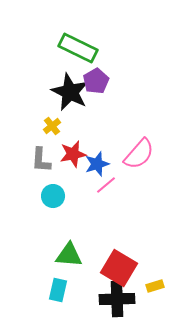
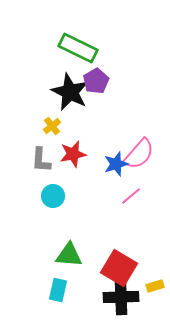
blue star: moved 19 px right
pink line: moved 25 px right, 11 px down
black cross: moved 4 px right, 2 px up
